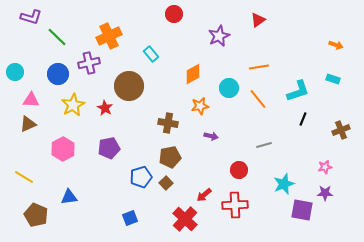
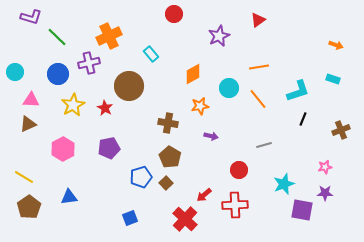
brown pentagon at (170, 157): rotated 30 degrees counterclockwise
brown pentagon at (36, 215): moved 7 px left, 8 px up; rotated 15 degrees clockwise
